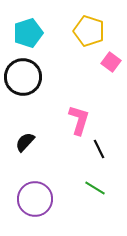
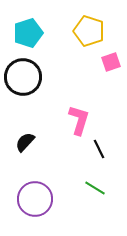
pink square: rotated 36 degrees clockwise
